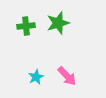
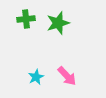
green cross: moved 7 px up
